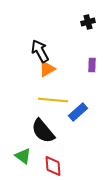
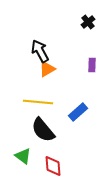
black cross: rotated 24 degrees counterclockwise
yellow line: moved 15 px left, 2 px down
black semicircle: moved 1 px up
